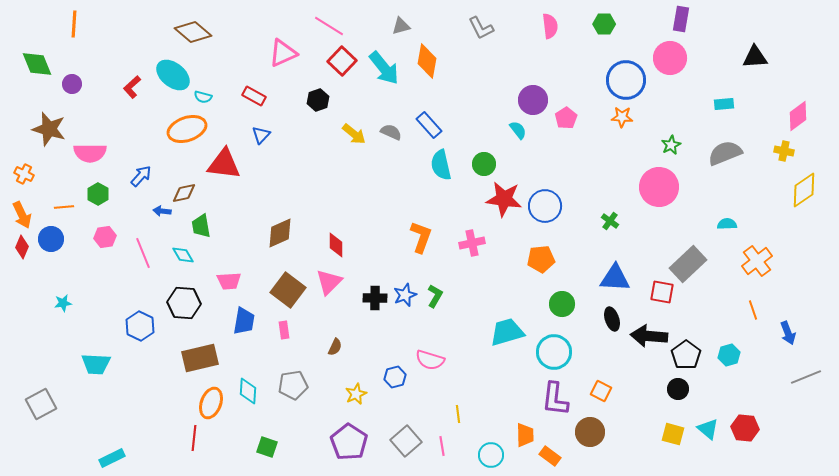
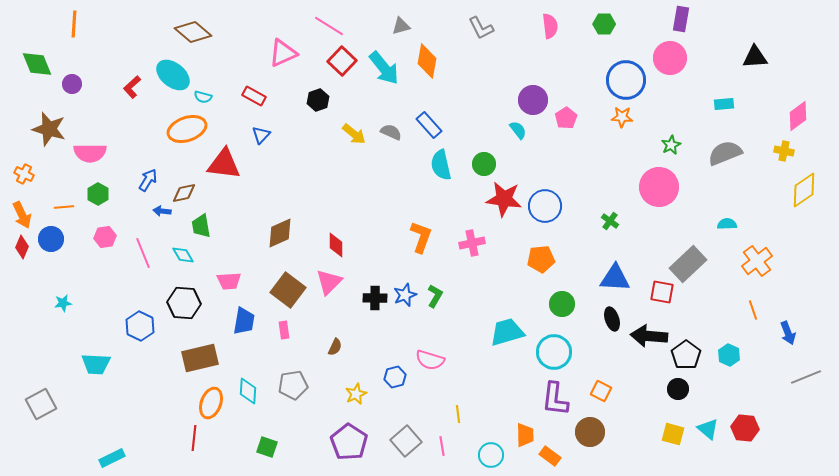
blue arrow at (141, 176): moved 7 px right, 4 px down; rotated 10 degrees counterclockwise
cyan hexagon at (729, 355): rotated 20 degrees counterclockwise
